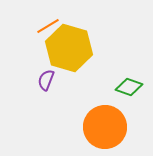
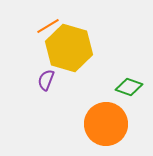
orange circle: moved 1 px right, 3 px up
